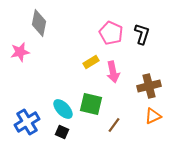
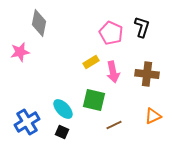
black L-shape: moved 7 px up
brown cross: moved 2 px left, 12 px up; rotated 20 degrees clockwise
green square: moved 3 px right, 4 px up
brown line: rotated 28 degrees clockwise
